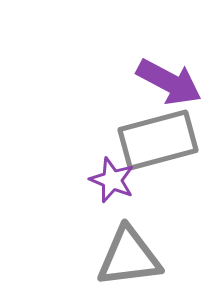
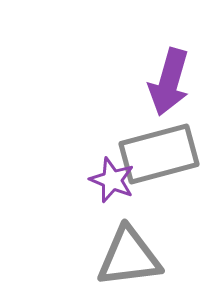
purple arrow: rotated 78 degrees clockwise
gray rectangle: moved 1 px right, 14 px down
